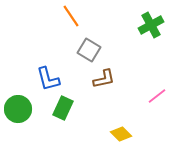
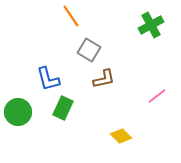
green circle: moved 3 px down
yellow diamond: moved 2 px down
